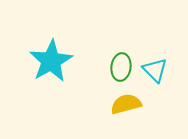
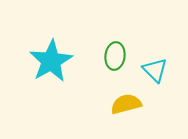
green ellipse: moved 6 px left, 11 px up
